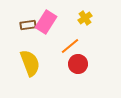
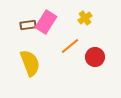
red circle: moved 17 px right, 7 px up
